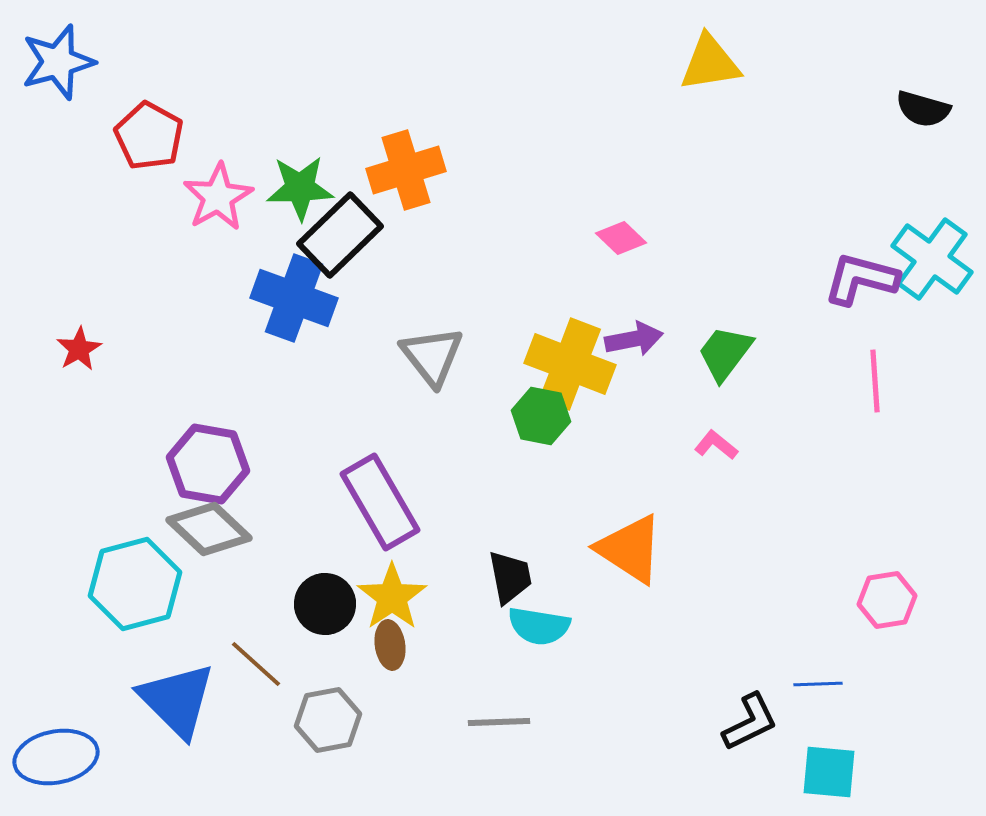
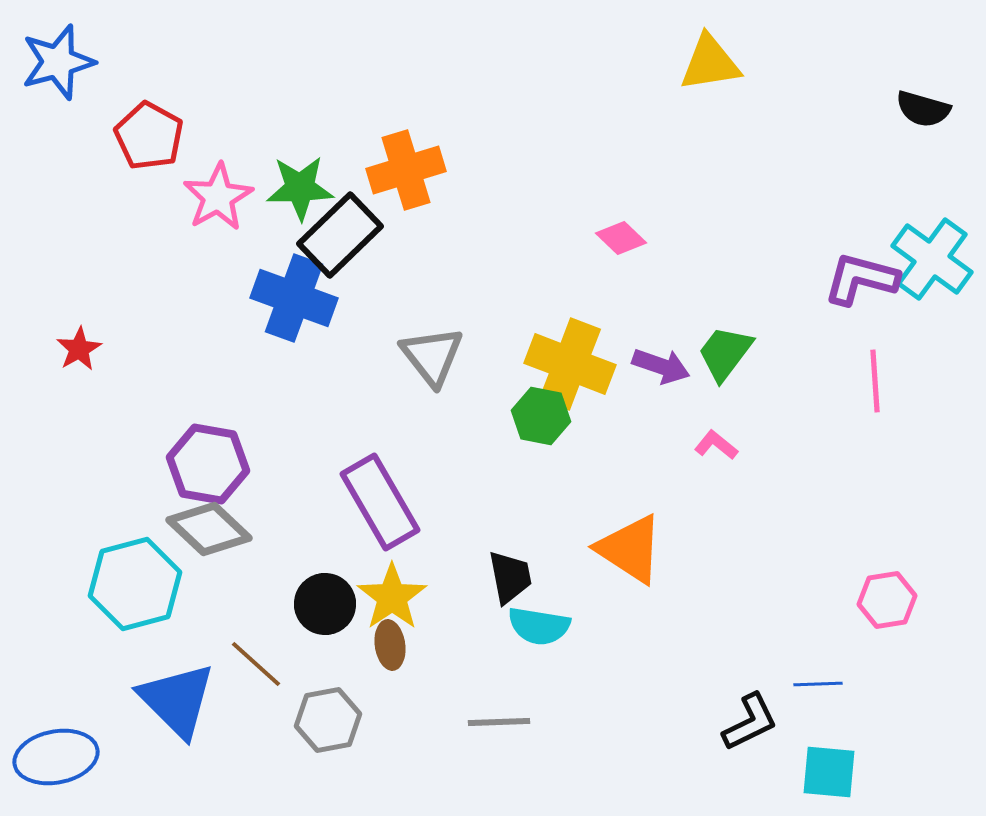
purple arrow: moved 27 px right, 27 px down; rotated 30 degrees clockwise
